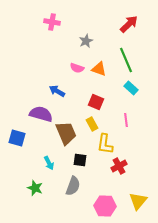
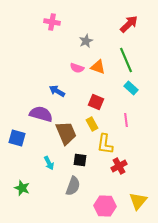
orange triangle: moved 1 px left, 2 px up
green star: moved 13 px left
